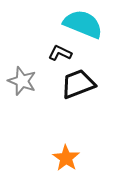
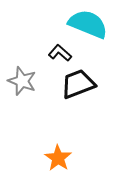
cyan semicircle: moved 5 px right
black L-shape: rotated 15 degrees clockwise
orange star: moved 8 px left
